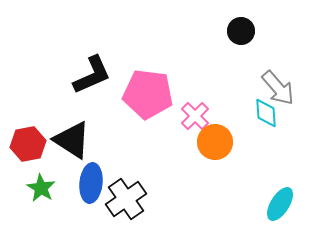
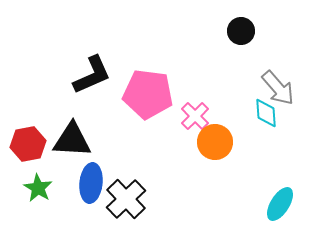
black triangle: rotated 30 degrees counterclockwise
green star: moved 3 px left
black cross: rotated 9 degrees counterclockwise
